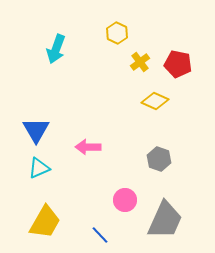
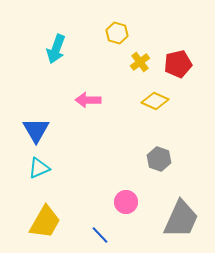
yellow hexagon: rotated 10 degrees counterclockwise
red pentagon: rotated 24 degrees counterclockwise
pink arrow: moved 47 px up
pink circle: moved 1 px right, 2 px down
gray trapezoid: moved 16 px right, 1 px up
